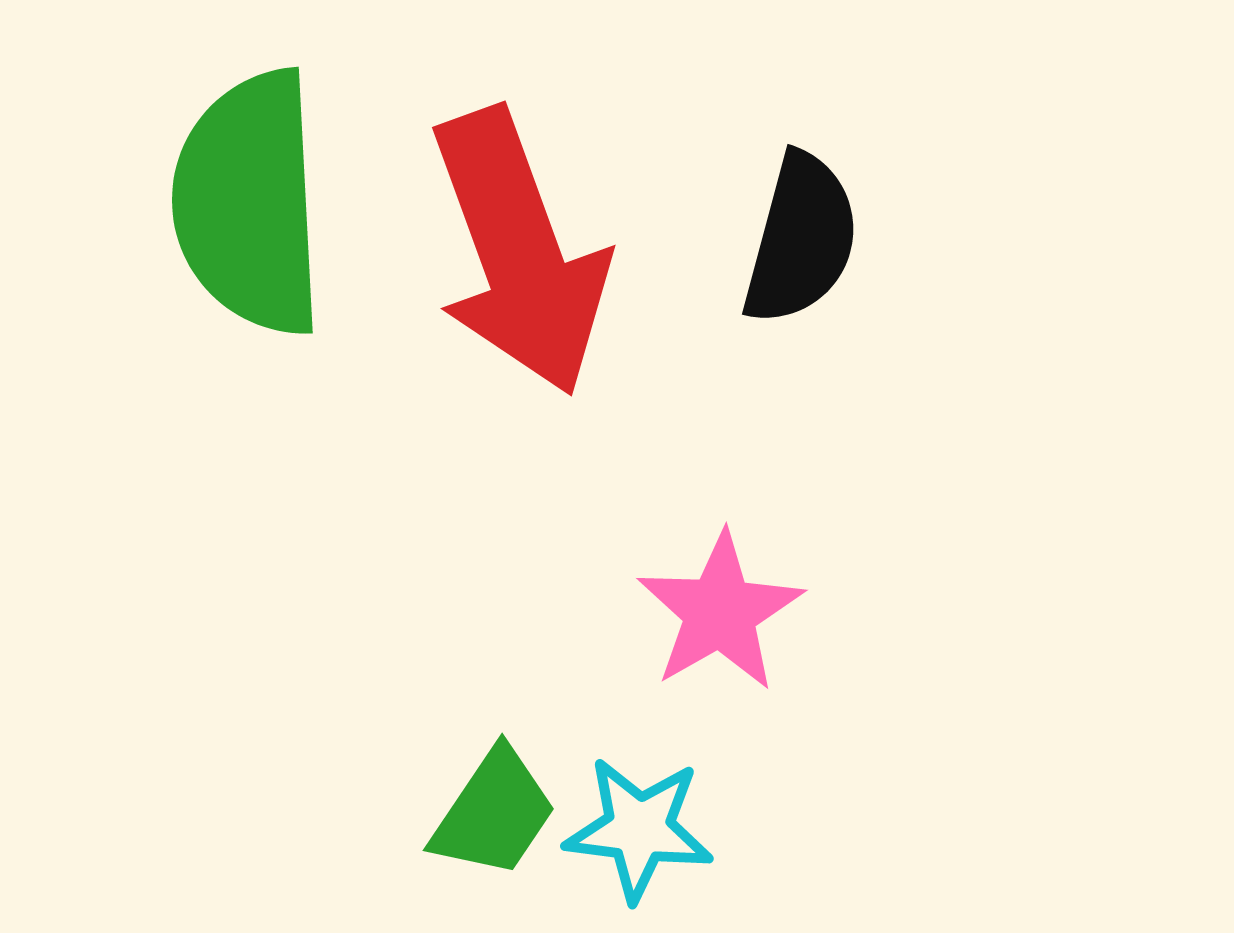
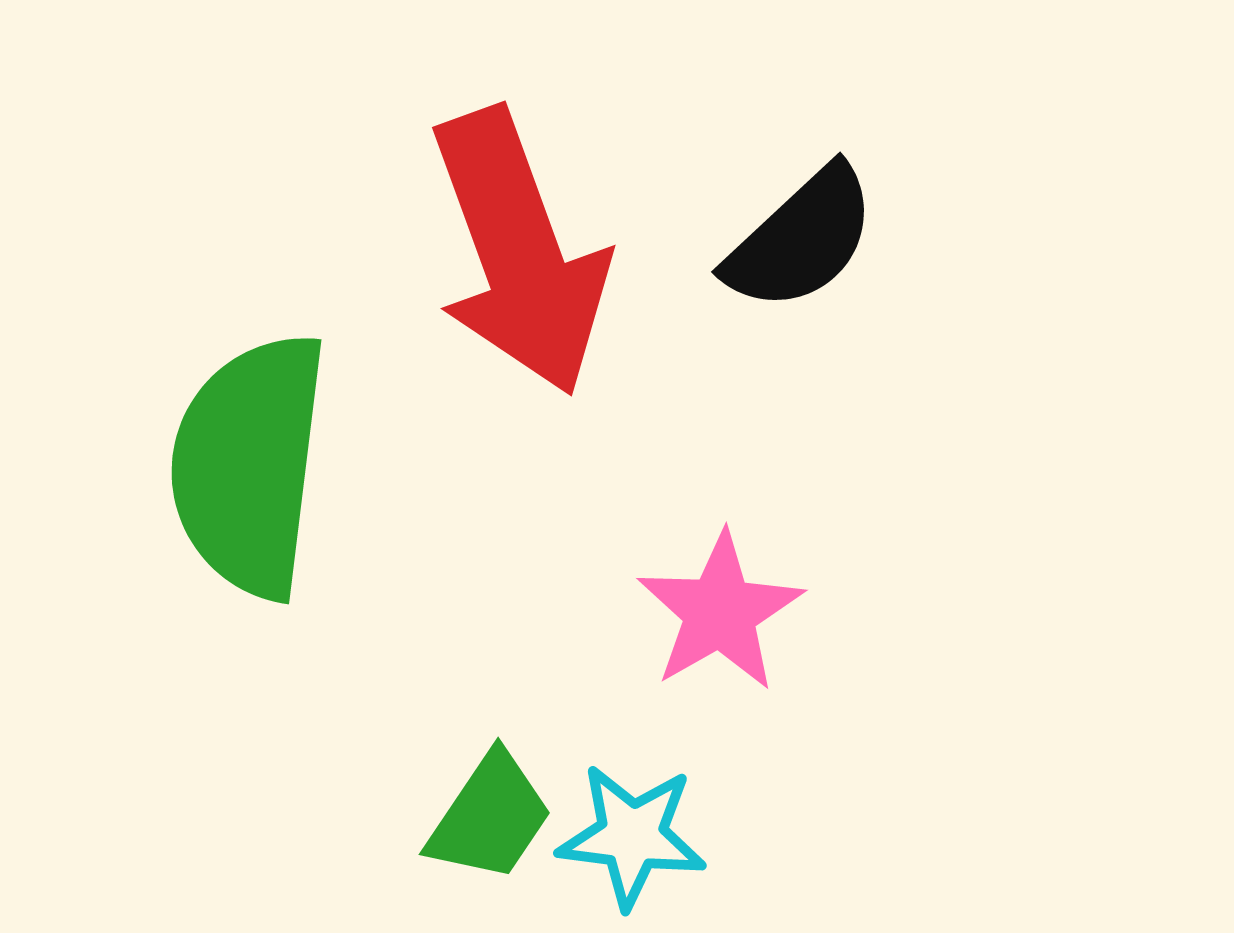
green semicircle: moved 262 px down; rotated 10 degrees clockwise
black semicircle: rotated 32 degrees clockwise
green trapezoid: moved 4 px left, 4 px down
cyan star: moved 7 px left, 7 px down
